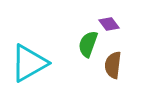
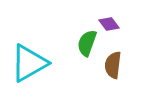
green semicircle: moved 1 px left, 1 px up
